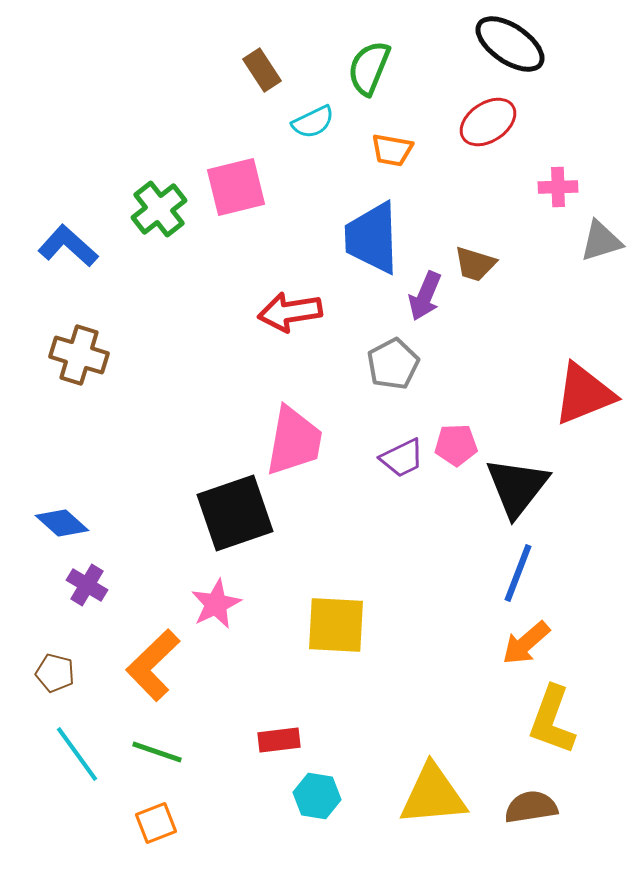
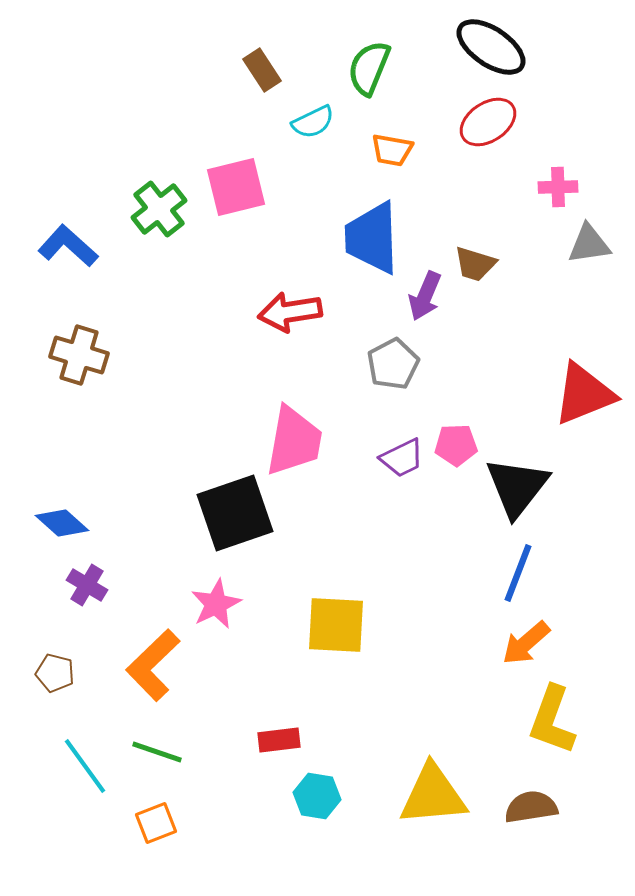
black ellipse: moved 19 px left, 3 px down
gray triangle: moved 12 px left, 3 px down; rotated 9 degrees clockwise
cyan line: moved 8 px right, 12 px down
